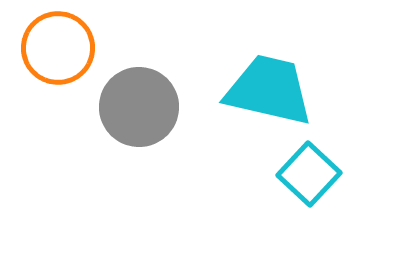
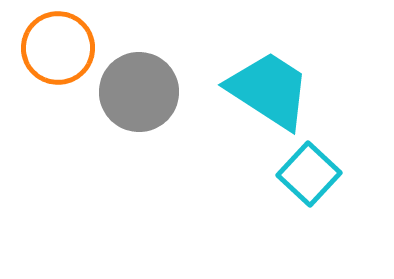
cyan trapezoid: rotated 20 degrees clockwise
gray circle: moved 15 px up
